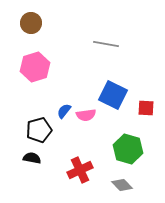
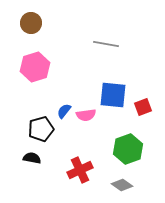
blue square: rotated 20 degrees counterclockwise
red square: moved 3 px left, 1 px up; rotated 24 degrees counterclockwise
black pentagon: moved 2 px right, 1 px up
green hexagon: rotated 24 degrees clockwise
gray diamond: rotated 10 degrees counterclockwise
